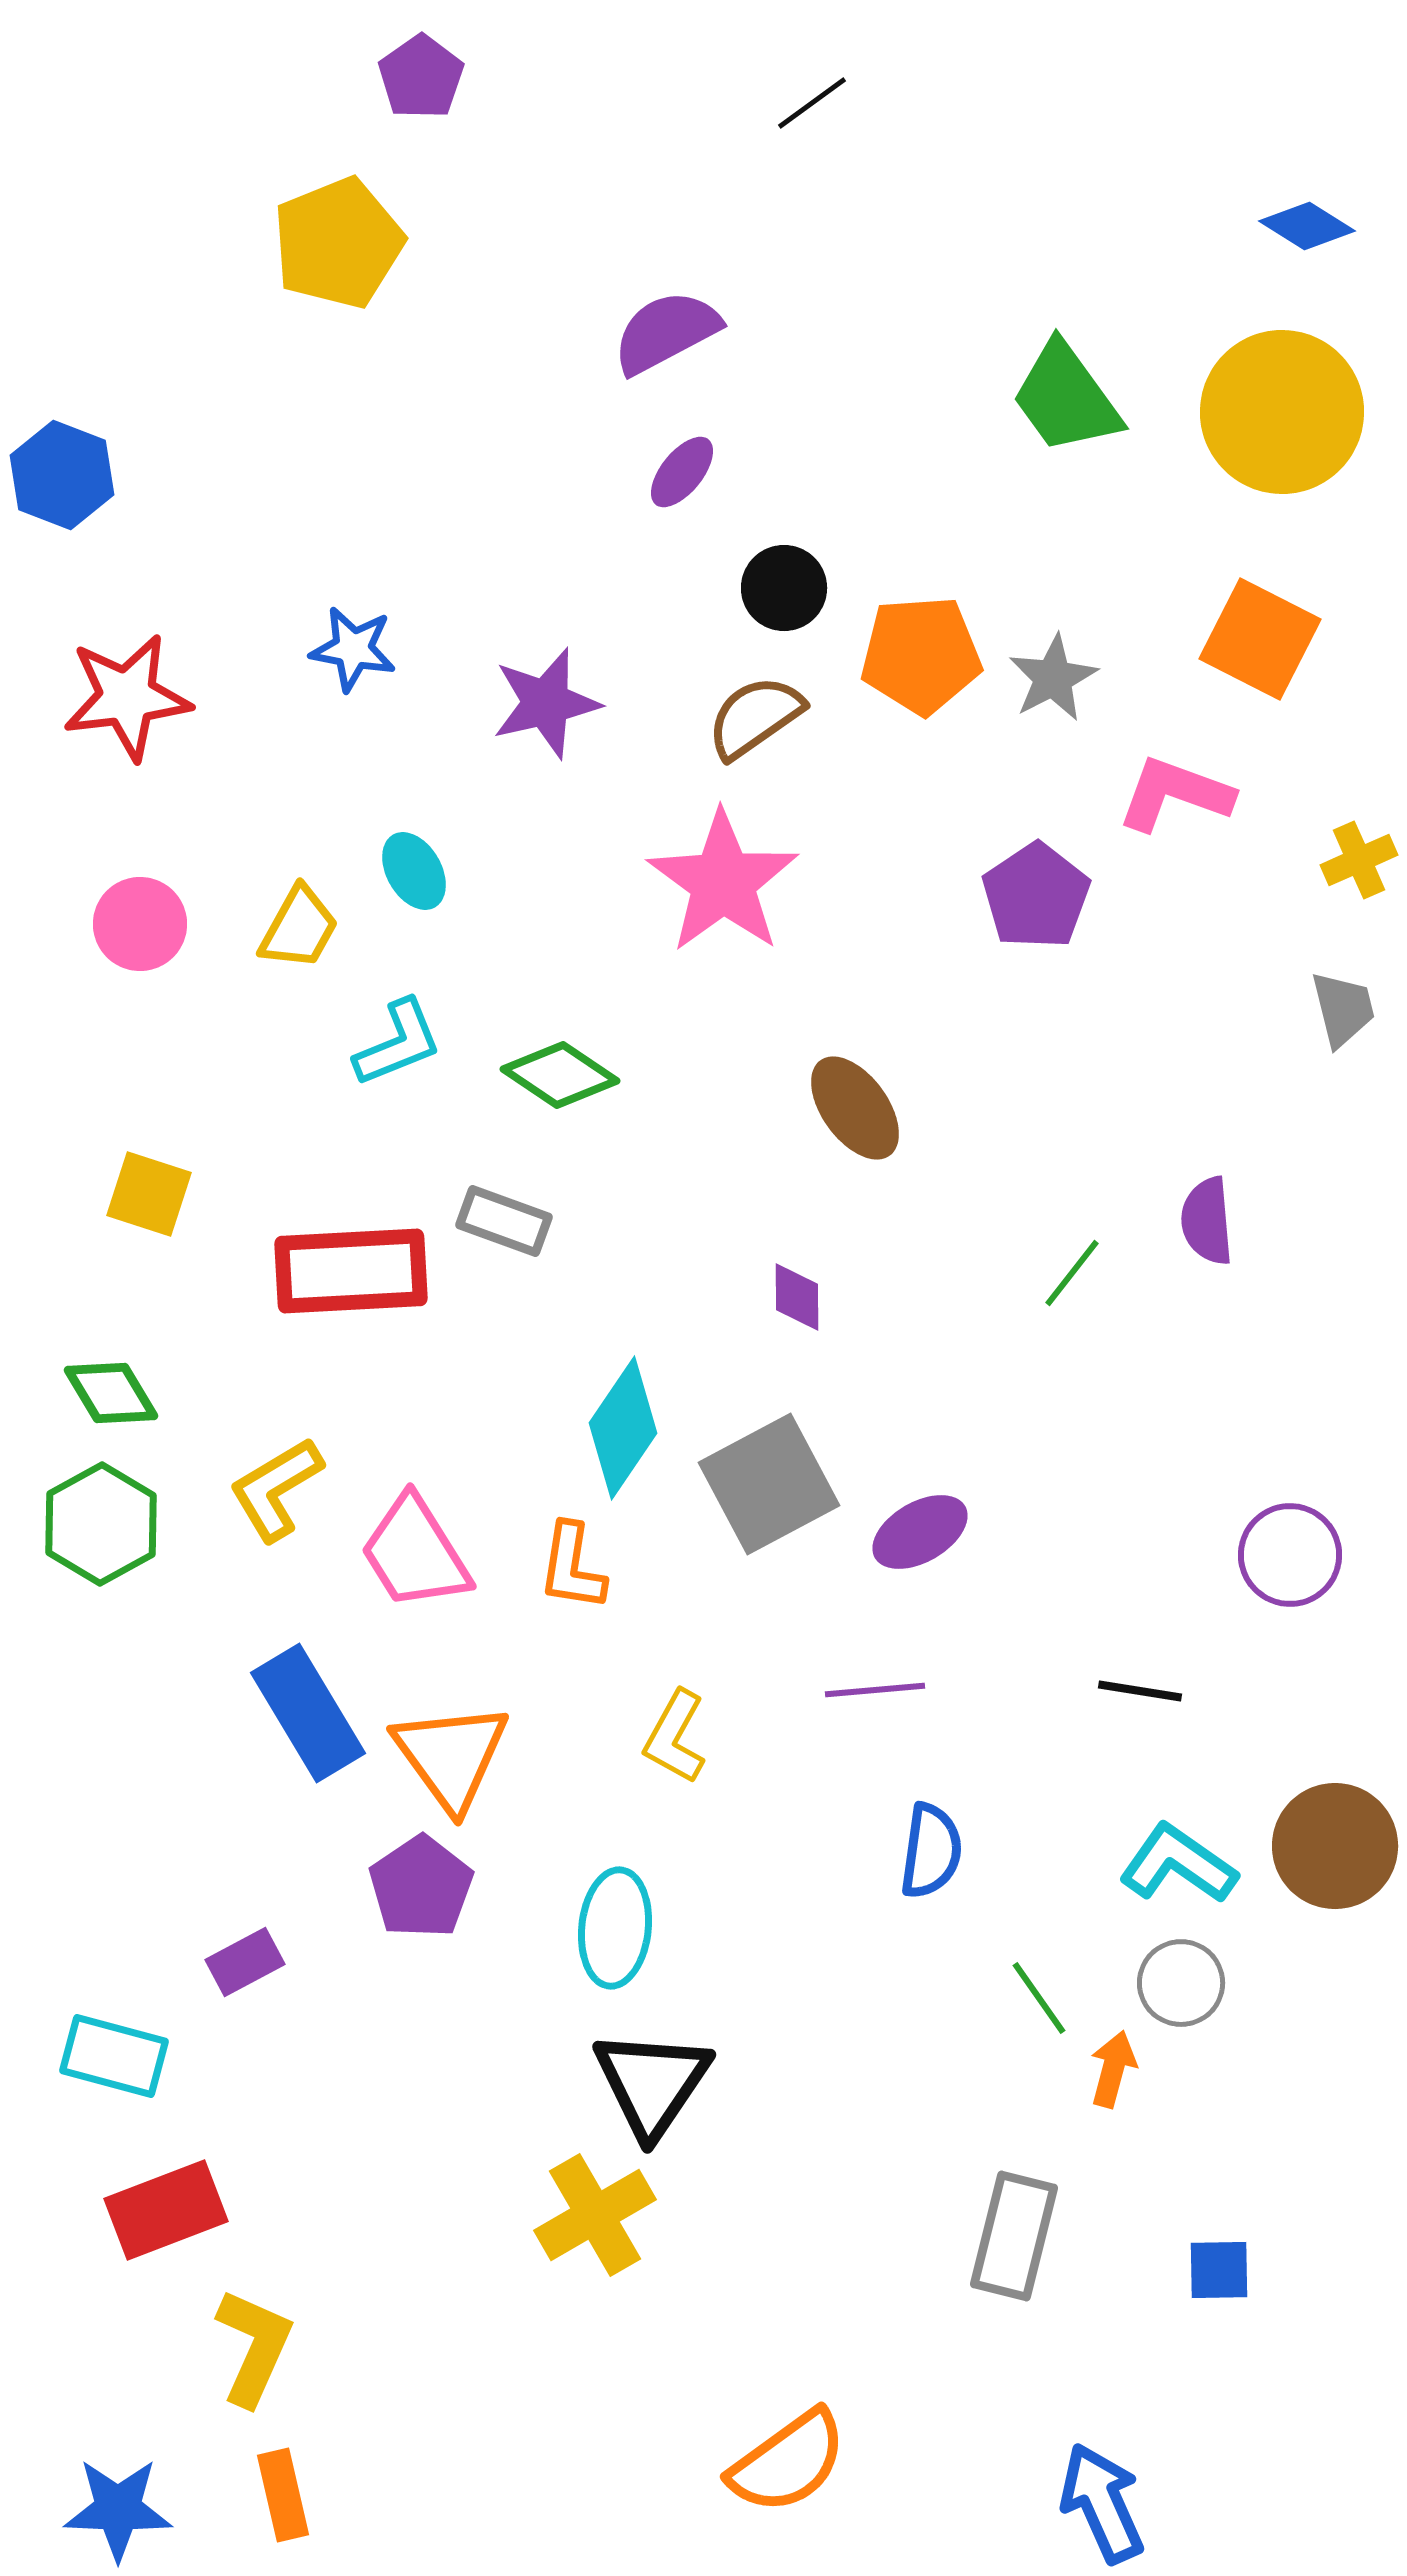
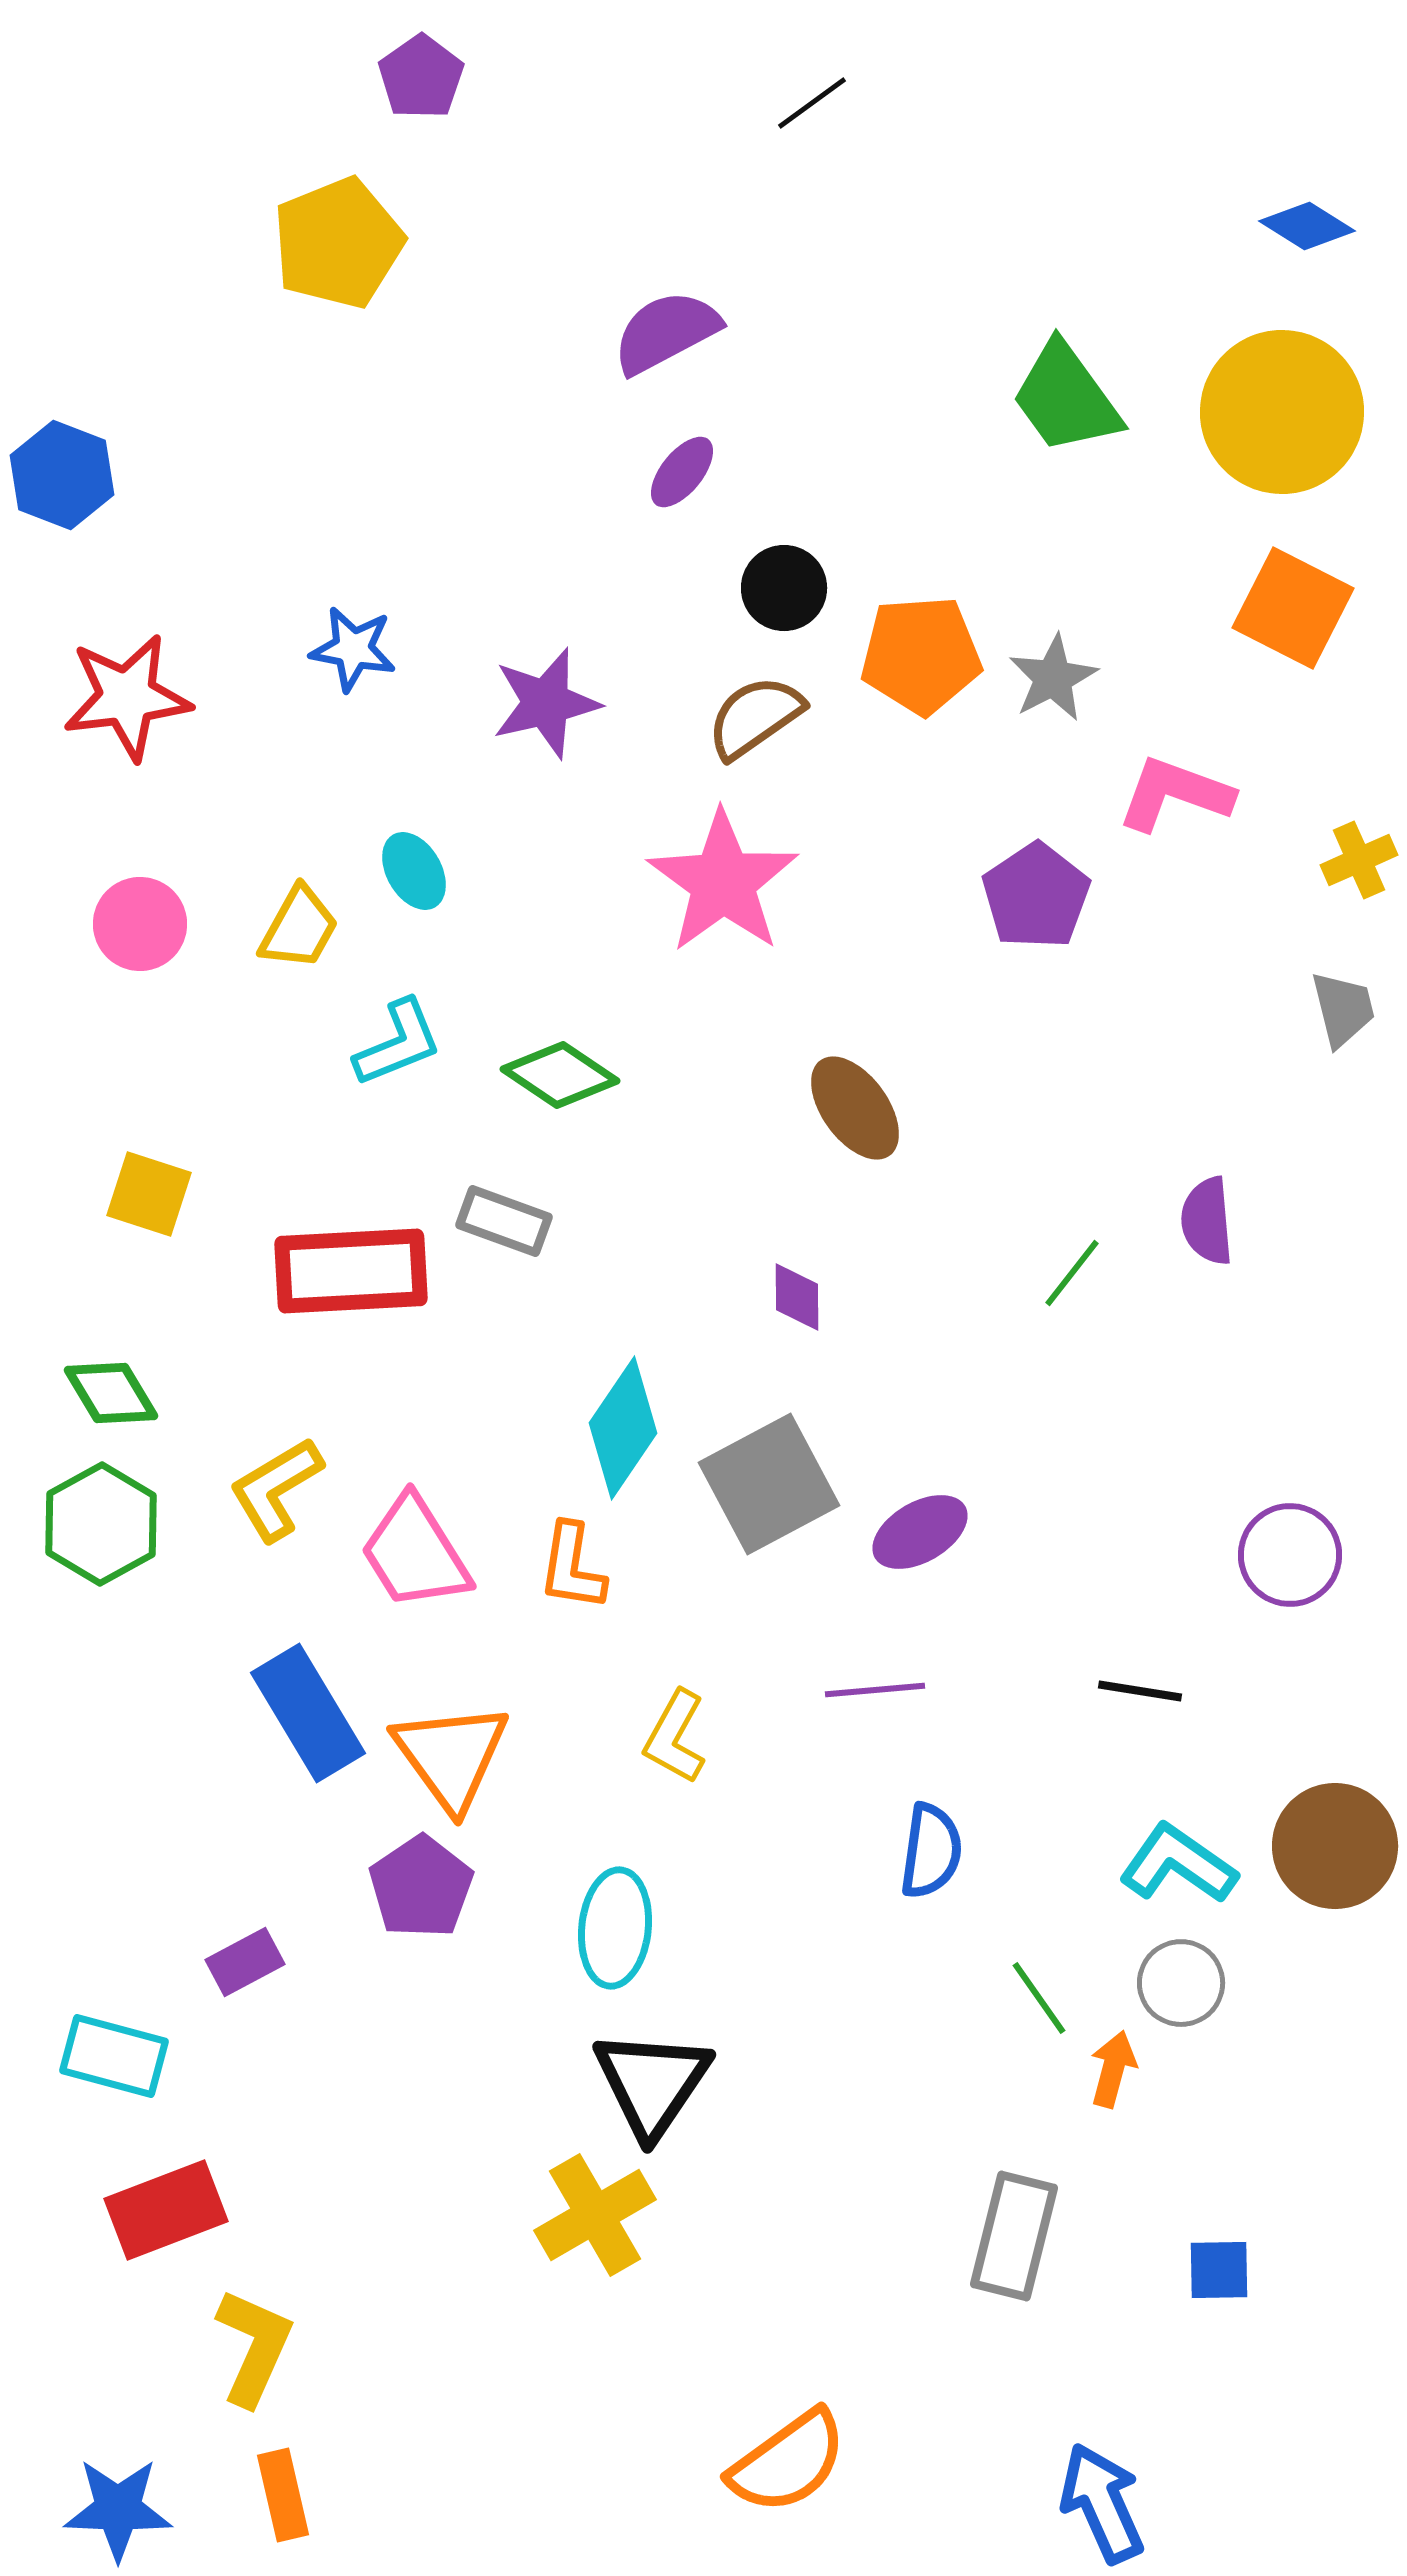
orange square at (1260, 639): moved 33 px right, 31 px up
